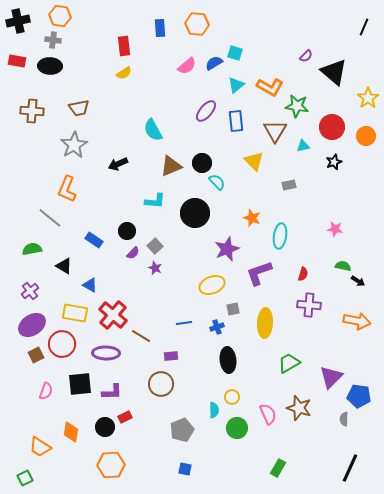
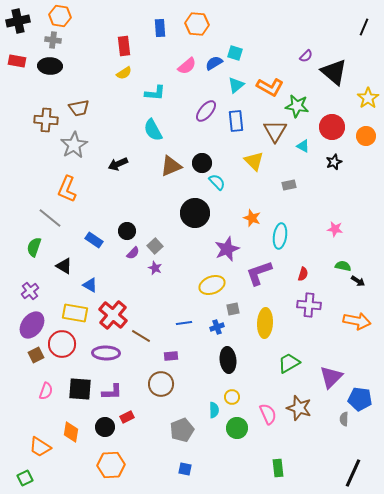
brown cross at (32, 111): moved 14 px right, 9 px down
cyan triangle at (303, 146): rotated 40 degrees clockwise
cyan L-shape at (155, 201): moved 108 px up
green semicircle at (32, 249): moved 2 px right, 2 px up; rotated 60 degrees counterclockwise
purple ellipse at (32, 325): rotated 20 degrees counterclockwise
black square at (80, 384): moved 5 px down; rotated 10 degrees clockwise
blue pentagon at (359, 396): moved 1 px right, 3 px down
red rectangle at (125, 417): moved 2 px right
green rectangle at (278, 468): rotated 36 degrees counterclockwise
black line at (350, 468): moved 3 px right, 5 px down
